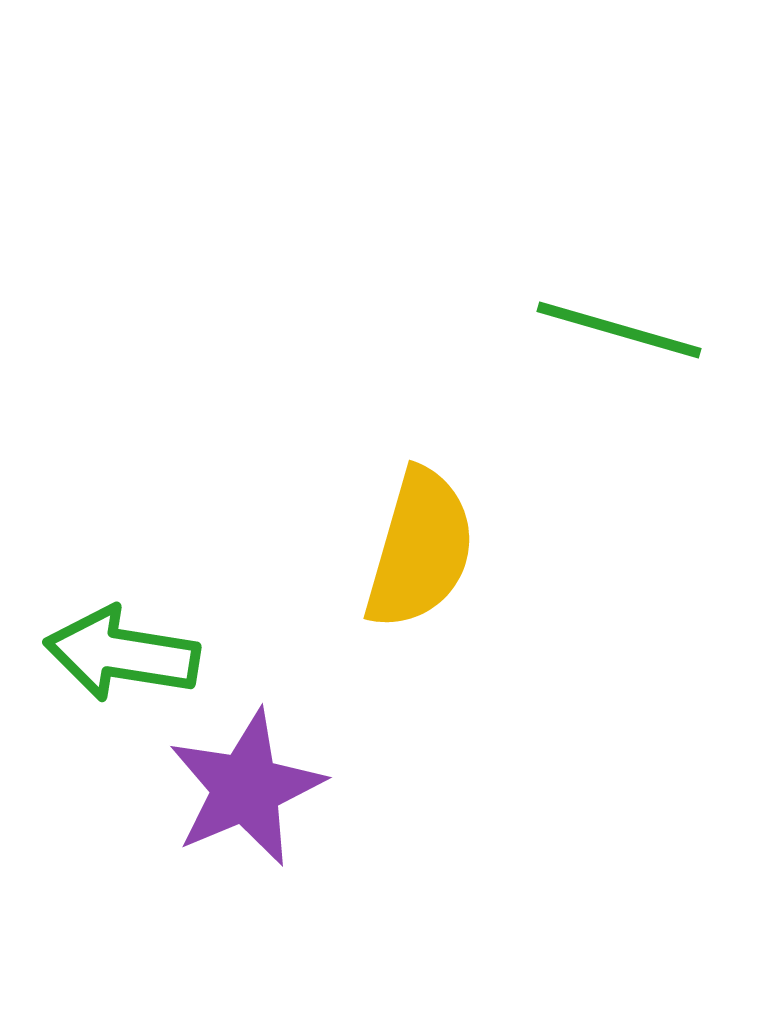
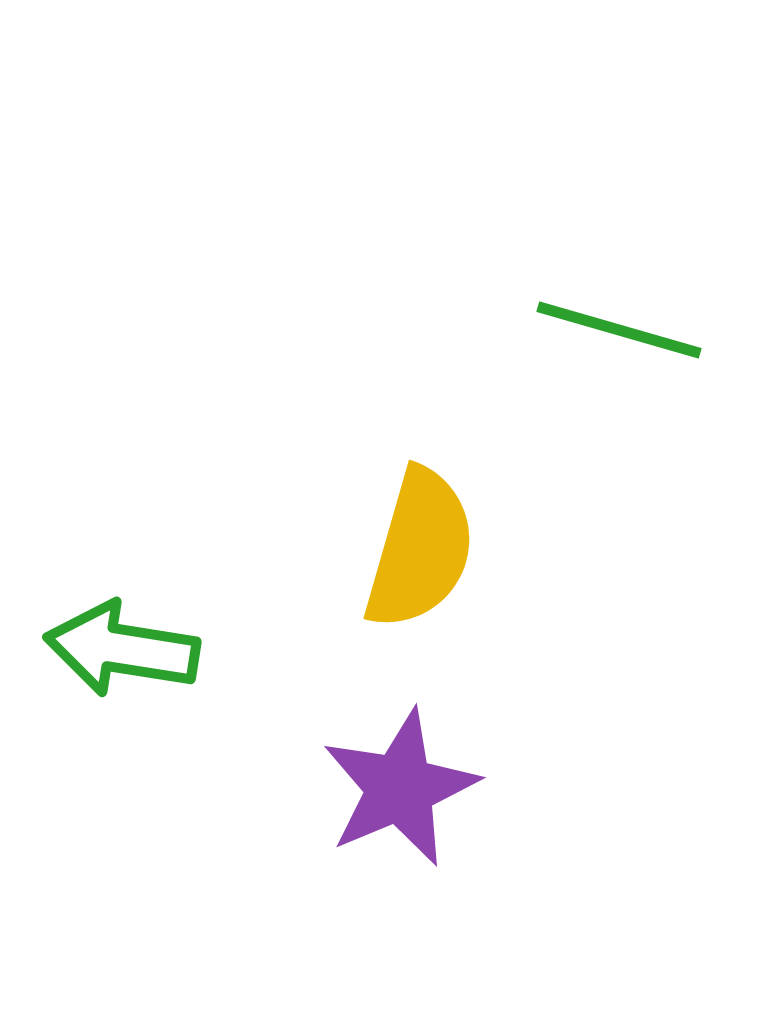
green arrow: moved 5 px up
purple star: moved 154 px right
